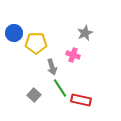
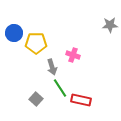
gray star: moved 25 px right, 8 px up; rotated 21 degrees clockwise
gray square: moved 2 px right, 4 px down
